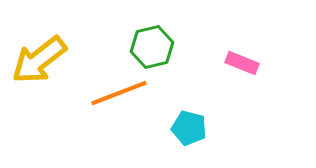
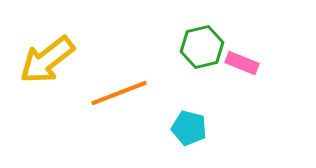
green hexagon: moved 50 px right
yellow arrow: moved 8 px right
